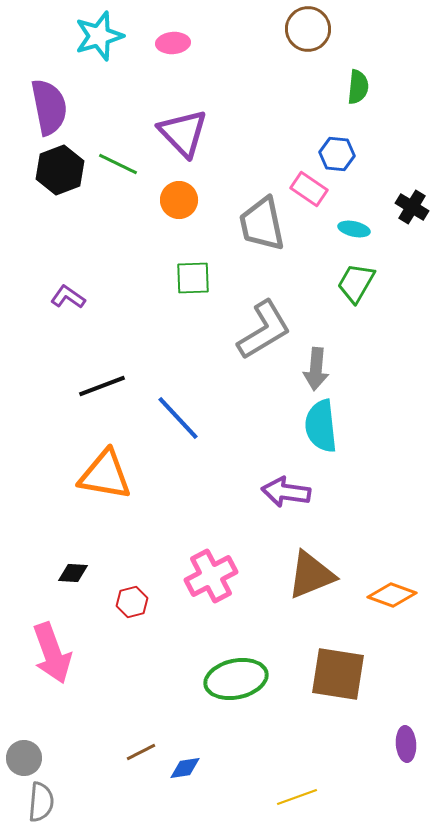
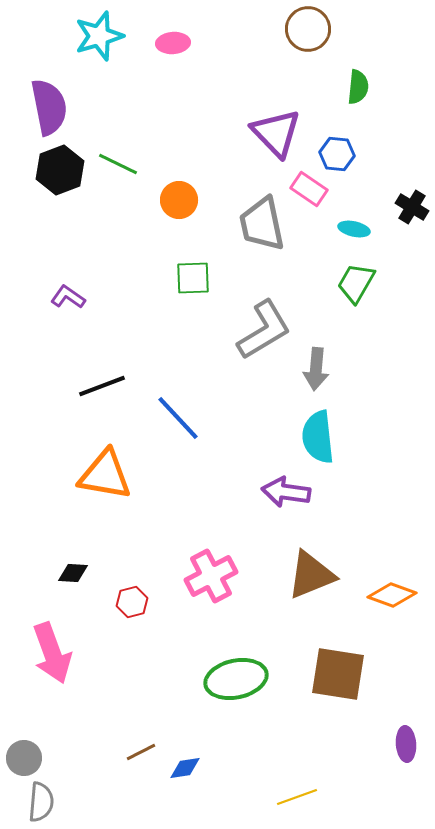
purple triangle: moved 93 px right
cyan semicircle: moved 3 px left, 11 px down
